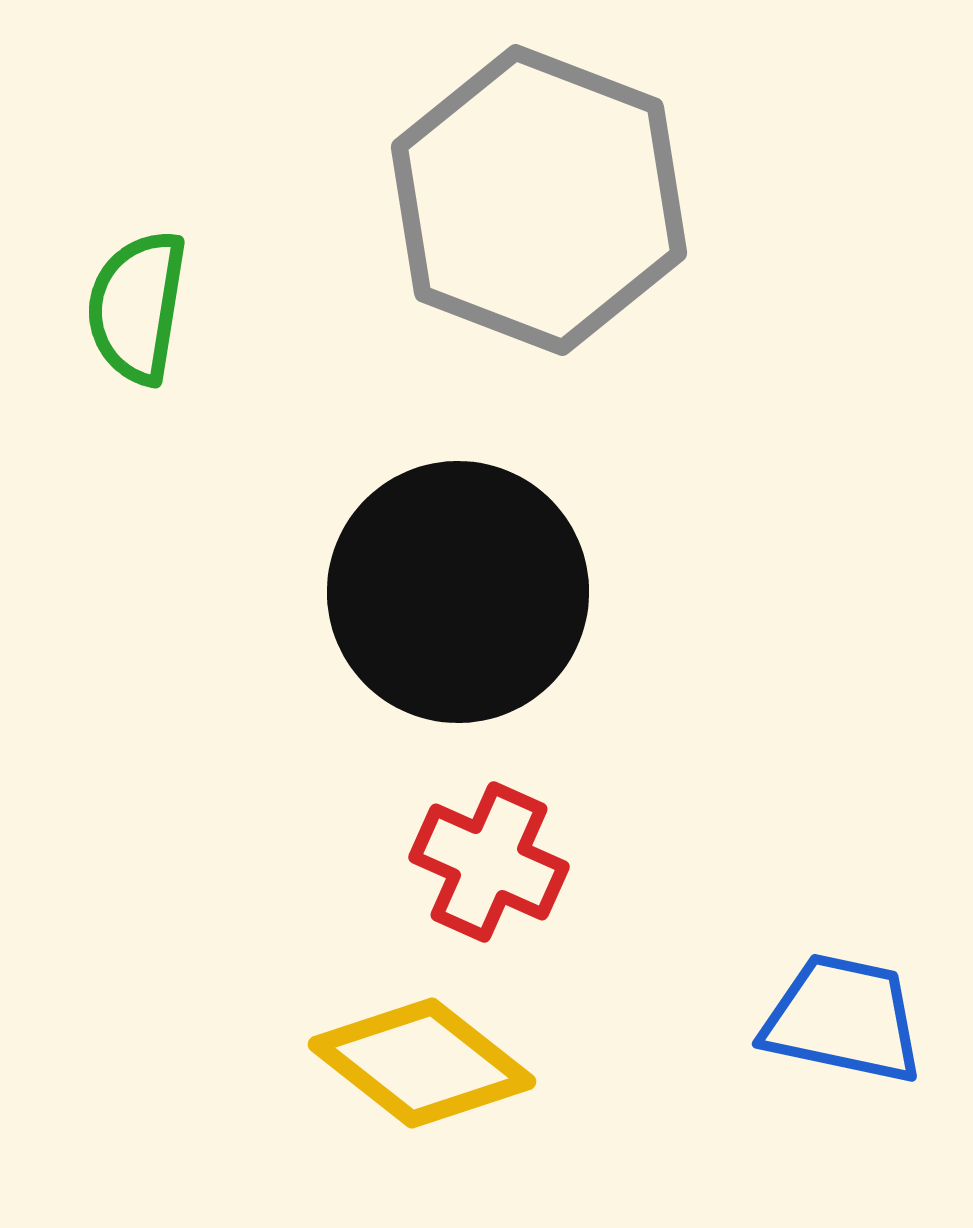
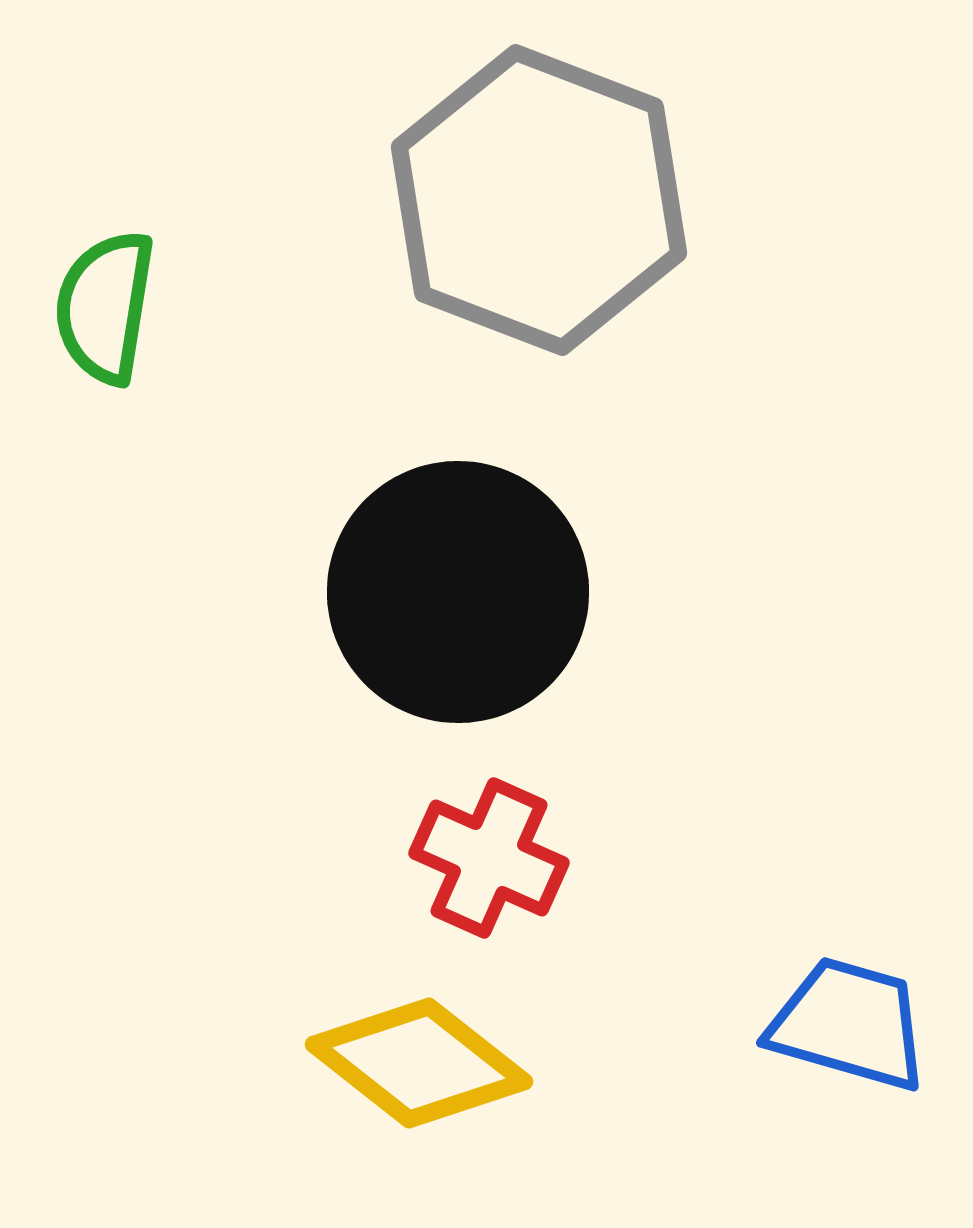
green semicircle: moved 32 px left
red cross: moved 4 px up
blue trapezoid: moved 6 px right, 5 px down; rotated 4 degrees clockwise
yellow diamond: moved 3 px left
